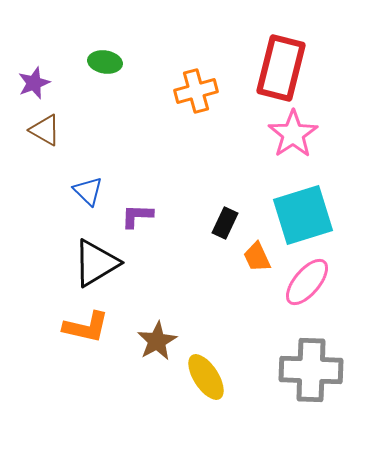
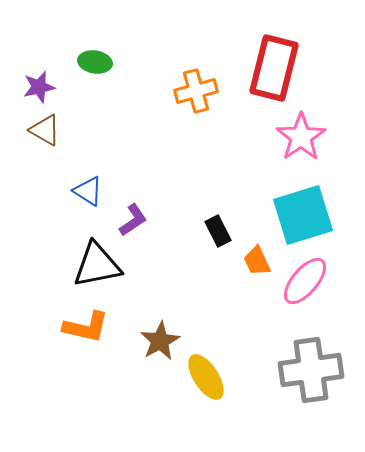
green ellipse: moved 10 px left
red rectangle: moved 7 px left
purple star: moved 5 px right, 4 px down; rotated 8 degrees clockwise
pink star: moved 8 px right, 3 px down
blue triangle: rotated 12 degrees counterclockwise
purple L-shape: moved 4 px left, 4 px down; rotated 144 degrees clockwise
black rectangle: moved 7 px left, 8 px down; rotated 52 degrees counterclockwise
orange trapezoid: moved 4 px down
black triangle: moved 1 px right, 2 px down; rotated 20 degrees clockwise
pink ellipse: moved 2 px left, 1 px up
brown star: moved 3 px right
gray cross: rotated 10 degrees counterclockwise
